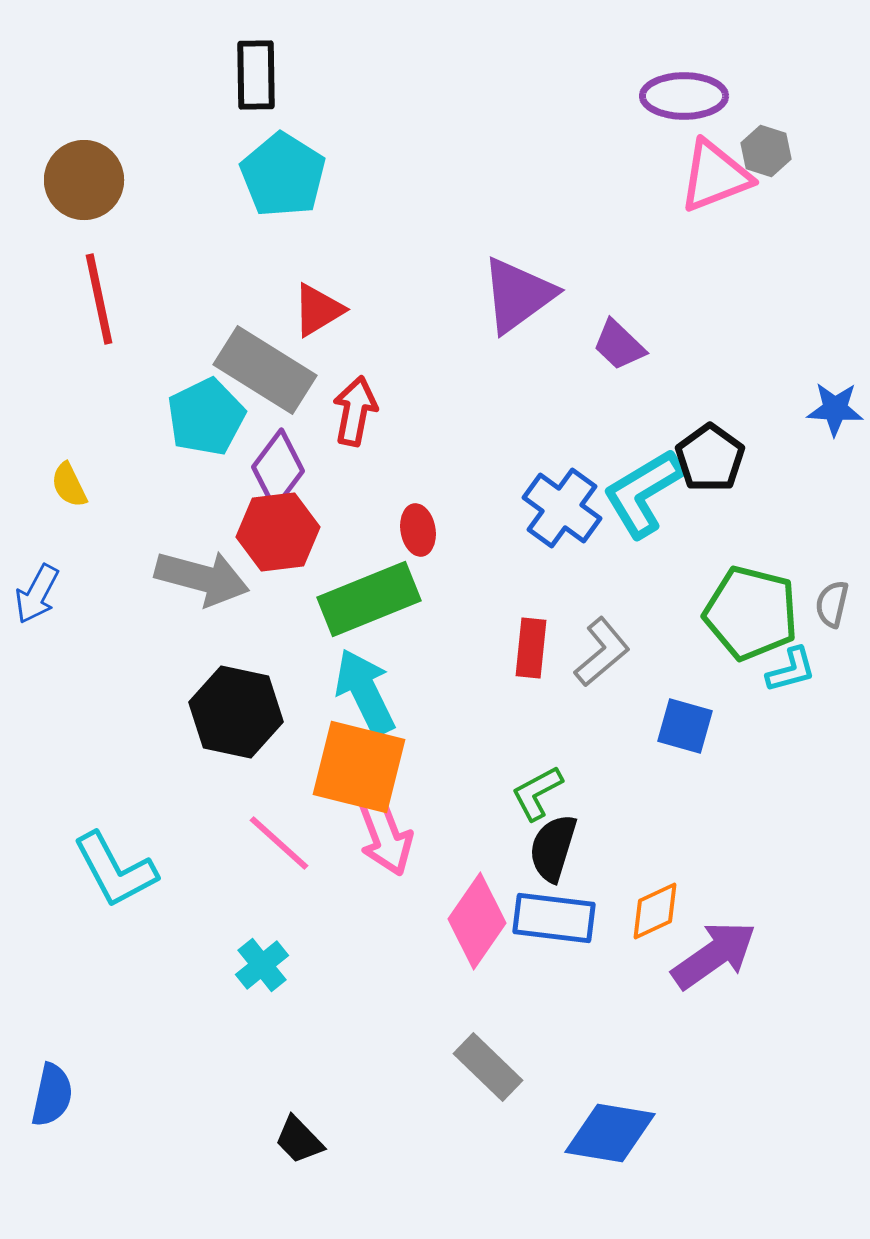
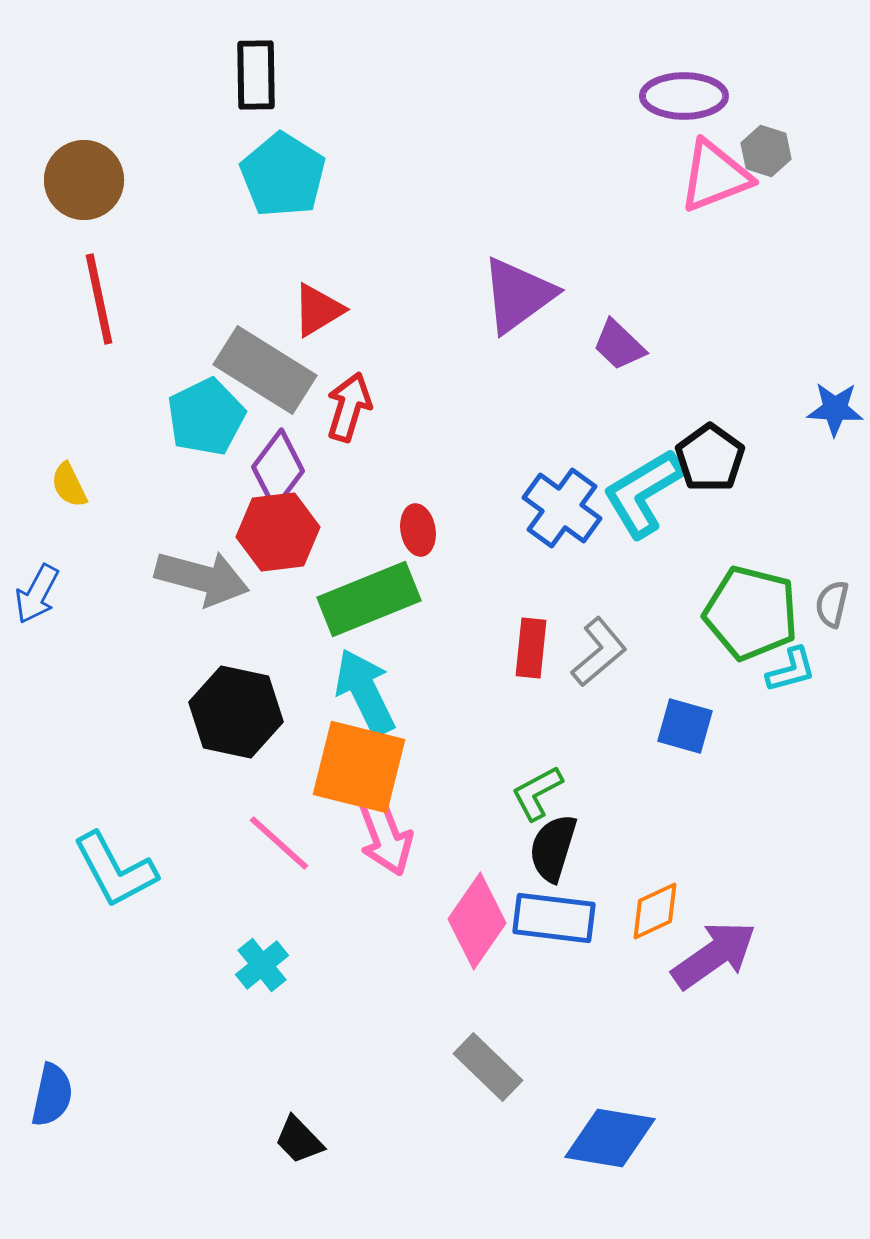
red arrow at (355, 411): moved 6 px left, 4 px up; rotated 6 degrees clockwise
gray L-shape at (602, 652): moved 3 px left
blue diamond at (610, 1133): moved 5 px down
